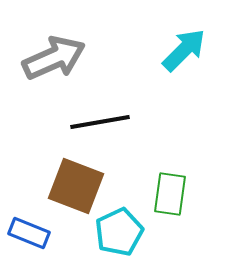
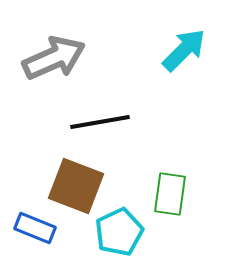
blue rectangle: moved 6 px right, 5 px up
